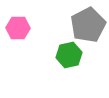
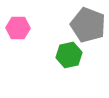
gray pentagon: rotated 24 degrees counterclockwise
